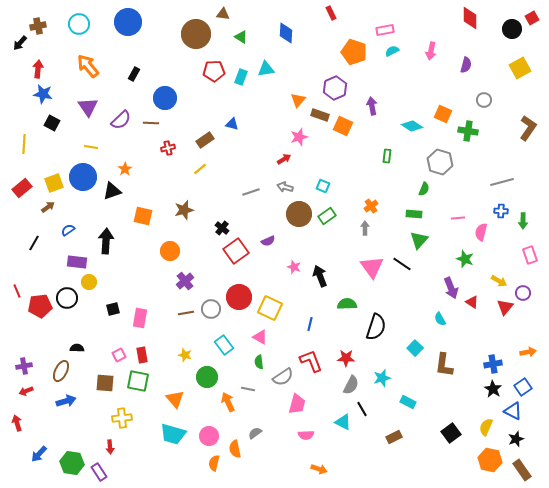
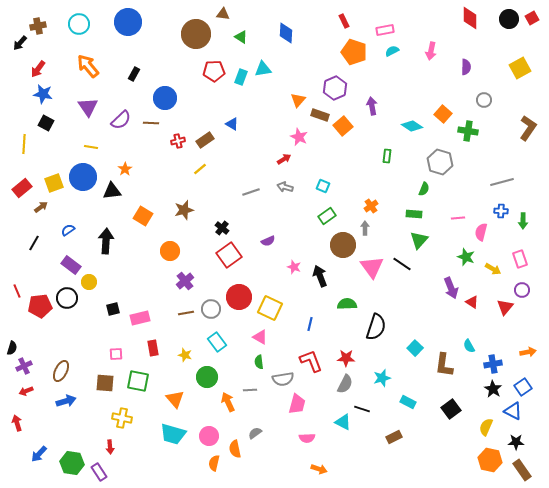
red rectangle at (331, 13): moved 13 px right, 8 px down
black circle at (512, 29): moved 3 px left, 10 px up
purple semicircle at (466, 65): moved 2 px down; rotated 14 degrees counterclockwise
red arrow at (38, 69): rotated 150 degrees counterclockwise
cyan triangle at (266, 69): moved 3 px left
orange square at (443, 114): rotated 18 degrees clockwise
black square at (52, 123): moved 6 px left
blue triangle at (232, 124): rotated 16 degrees clockwise
orange square at (343, 126): rotated 24 degrees clockwise
pink star at (299, 137): rotated 30 degrees counterclockwise
red cross at (168, 148): moved 10 px right, 7 px up
black triangle at (112, 191): rotated 12 degrees clockwise
brown arrow at (48, 207): moved 7 px left
brown circle at (299, 214): moved 44 px right, 31 px down
orange square at (143, 216): rotated 18 degrees clockwise
red square at (236, 251): moved 7 px left, 4 px down
pink rectangle at (530, 255): moved 10 px left, 4 px down
green star at (465, 259): moved 1 px right, 2 px up
purple rectangle at (77, 262): moved 6 px left, 3 px down; rotated 30 degrees clockwise
yellow arrow at (499, 281): moved 6 px left, 12 px up
purple circle at (523, 293): moved 1 px left, 3 px up
pink rectangle at (140, 318): rotated 66 degrees clockwise
cyan semicircle at (440, 319): moved 29 px right, 27 px down
cyan rectangle at (224, 345): moved 7 px left, 3 px up
black semicircle at (77, 348): moved 65 px left; rotated 104 degrees clockwise
pink square at (119, 355): moved 3 px left, 1 px up; rotated 24 degrees clockwise
red rectangle at (142, 355): moved 11 px right, 7 px up
purple cross at (24, 366): rotated 14 degrees counterclockwise
gray semicircle at (283, 377): moved 2 px down; rotated 25 degrees clockwise
gray semicircle at (351, 385): moved 6 px left, 1 px up
gray line at (248, 389): moved 2 px right, 1 px down; rotated 16 degrees counterclockwise
black line at (362, 409): rotated 42 degrees counterclockwise
yellow cross at (122, 418): rotated 18 degrees clockwise
black square at (451, 433): moved 24 px up
pink semicircle at (306, 435): moved 1 px right, 3 px down
black star at (516, 439): moved 3 px down; rotated 21 degrees clockwise
